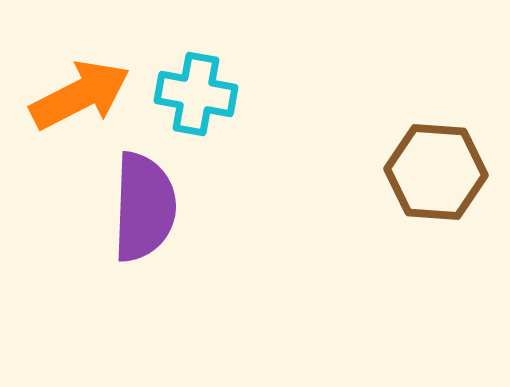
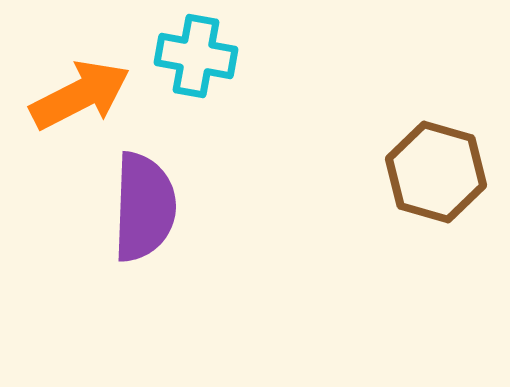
cyan cross: moved 38 px up
brown hexagon: rotated 12 degrees clockwise
